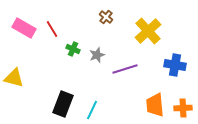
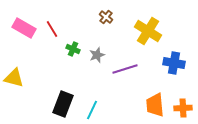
yellow cross: rotated 16 degrees counterclockwise
blue cross: moved 1 px left, 2 px up
